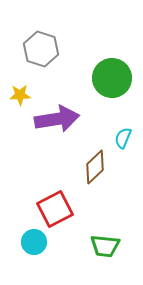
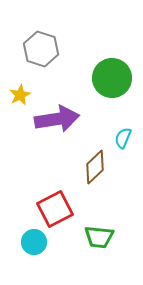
yellow star: rotated 25 degrees counterclockwise
green trapezoid: moved 6 px left, 9 px up
